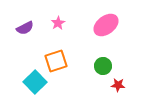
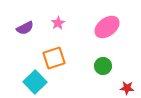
pink ellipse: moved 1 px right, 2 px down
orange square: moved 2 px left, 3 px up
red star: moved 9 px right, 3 px down
